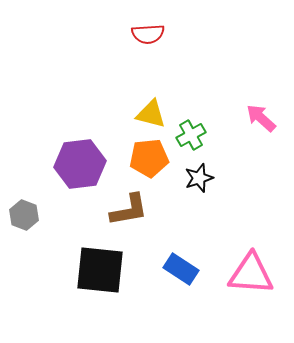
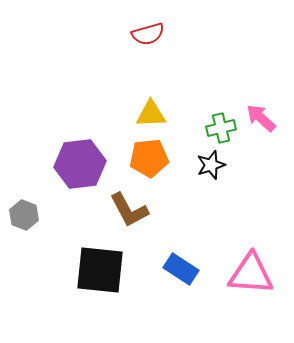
red semicircle: rotated 12 degrees counterclockwise
yellow triangle: rotated 16 degrees counterclockwise
green cross: moved 30 px right, 7 px up; rotated 16 degrees clockwise
black star: moved 12 px right, 13 px up
brown L-shape: rotated 72 degrees clockwise
